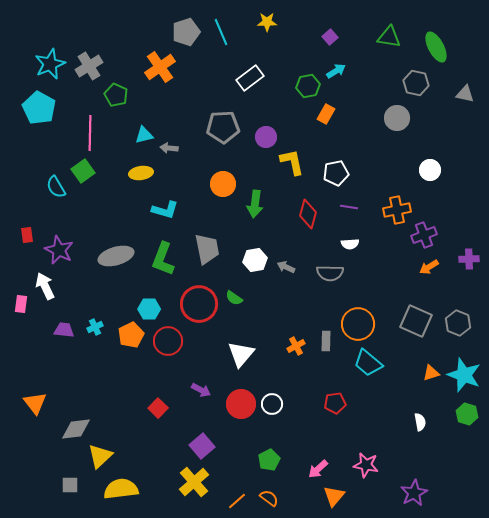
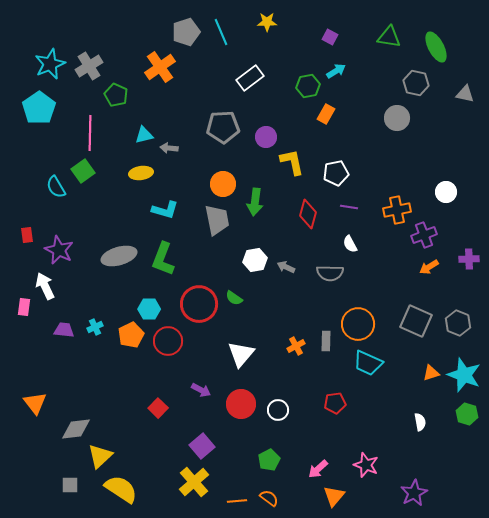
purple square at (330, 37): rotated 21 degrees counterclockwise
cyan pentagon at (39, 108): rotated 8 degrees clockwise
white circle at (430, 170): moved 16 px right, 22 px down
green arrow at (255, 204): moved 2 px up
white semicircle at (350, 244): rotated 66 degrees clockwise
gray trapezoid at (207, 249): moved 10 px right, 29 px up
gray ellipse at (116, 256): moved 3 px right
pink rectangle at (21, 304): moved 3 px right, 3 px down
cyan trapezoid at (368, 363): rotated 16 degrees counterclockwise
white circle at (272, 404): moved 6 px right, 6 px down
pink star at (366, 465): rotated 10 degrees clockwise
yellow semicircle at (121, 489): rotated 40 degrees clockwise
orange line at (237, 501): rotated 36 degrees clockwise
